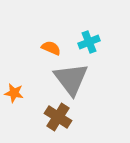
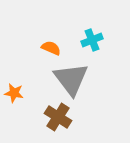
cyan cross: moved 3 px right, 2 px up
